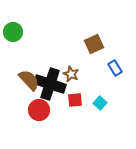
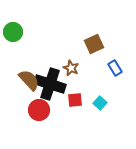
brown star: moved 6 px up
